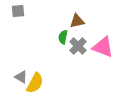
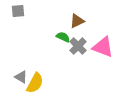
brown triangle: rotated 14 degrees counterclockwise
green semicircle: rotated 104 degrees clockwise
